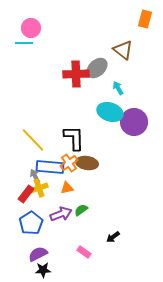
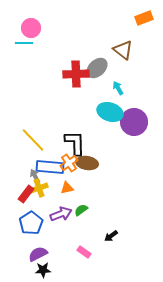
orange rectangle: moved 1 px left, 1 px up; rotated 54 degrees clockwise
black L-shape: moved 1 px right, 5 px down
black arrow: moved 2 px left, 1 px up
